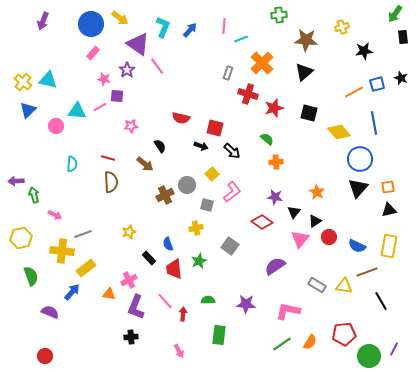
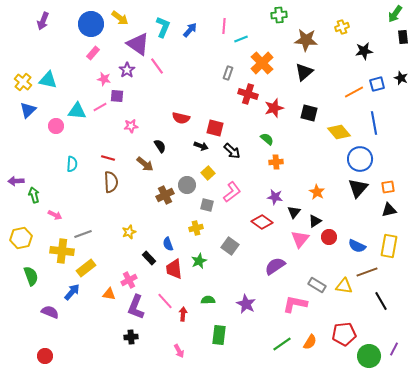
yellow square at (212, 174): moved 4 px left, 1 px up
purple star at (246, 304): rotated 24 degrees clockwise
pink L-shape at (288, 311): moved 7 px right, 7 px up
